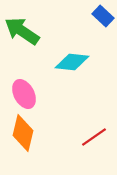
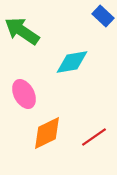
cyan diamond: rotated 16 degrees counterclockwise
orange diamond: moved 24 px right; rotated 51 degrees clockwise
